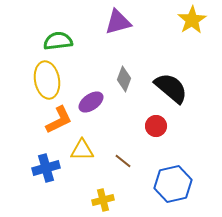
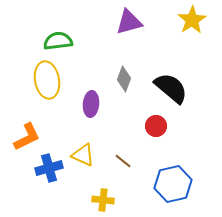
purple triangle: moved 11 px right
purple ellipse: moved 2 px down; rotated 50 degrees counterclockwise
orange L-shape: moved 32 px left, 17 px down
yellow triangle: moved 1 px right, 5 px down; rotated 25 degrees clockwise
blue cross: moved 3 px right
yellow cross: rotated 20 degrees clockwise
